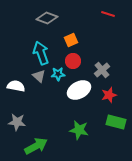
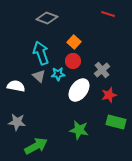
orange square: moved 3 px right, 2 px down; rotated 24 degrees counterclockwise
white ellipse: rotated 25 degrees counterclockwise
